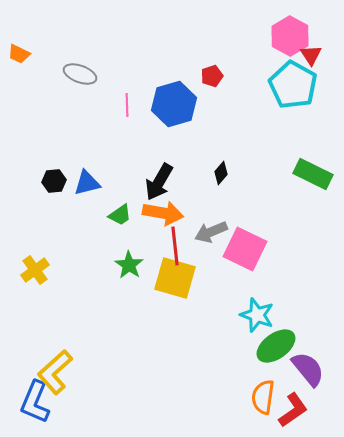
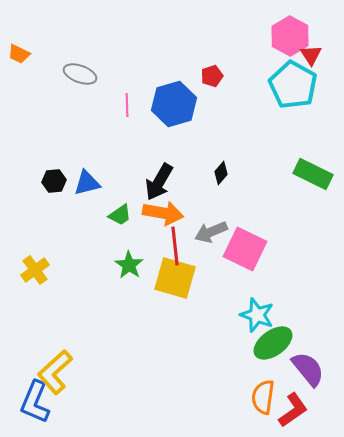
green ellipse: moved 3 px left, 3 px up
